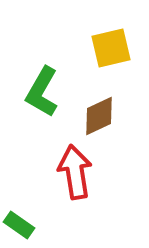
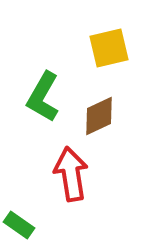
yellow square: moved 2 px left
green L-shape: moved 1 px right, 5 px down
red arrow: moved 4 px left, 2 px down
